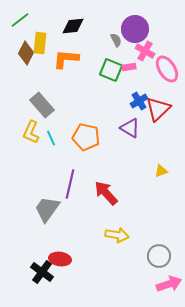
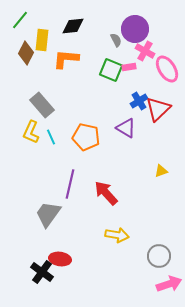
green line: rotated 12 degrees counterclockwise
yellow rectangle: moved 2 px right, 3 px up
purple triangle: moved 4 px left
cyan line: moved 1 px up
gray trapezoid: moved 1 px right, 5 px down
